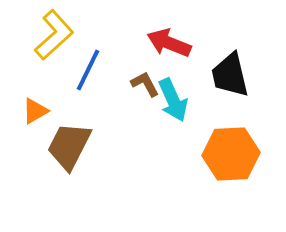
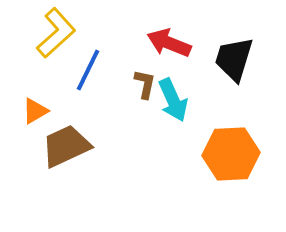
yellow L-shape: moved 2 px right, 2 px up
black trapezoid: moved 4 px right, 16 px up; rotated 30 degrees clockwise
brown L-shape: rotated 40 degrees clockwise
brown trapezoid: moved 3 px left; rotated 38 degrees clockwise
